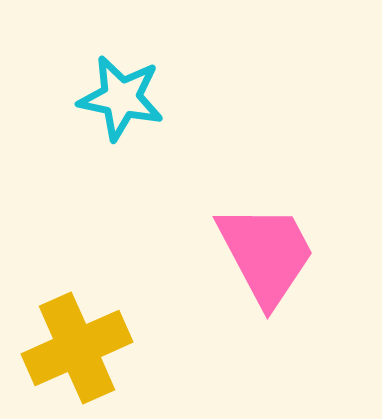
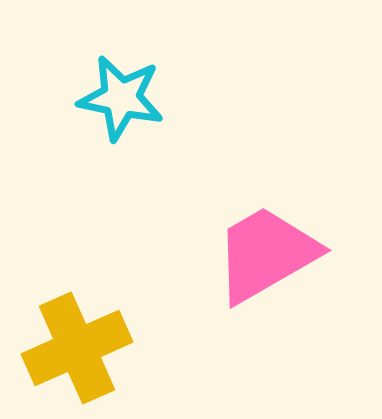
pink trapezoid: rotated 92 degrees counterclockwise
